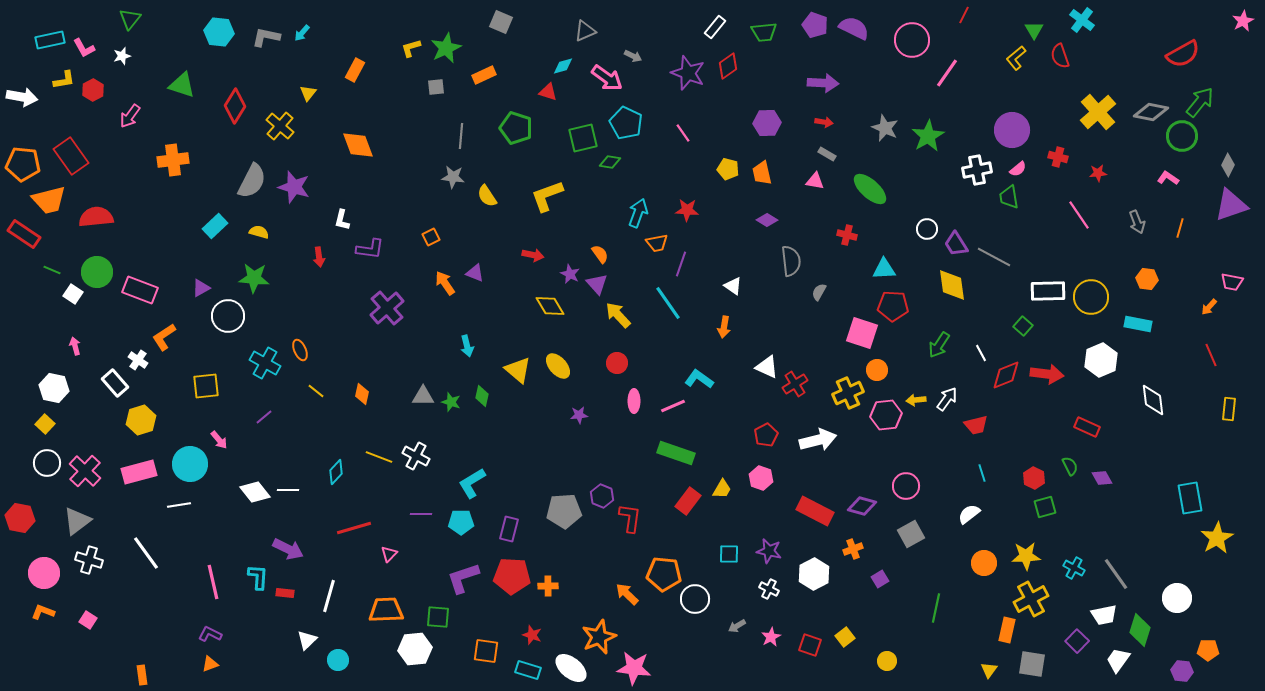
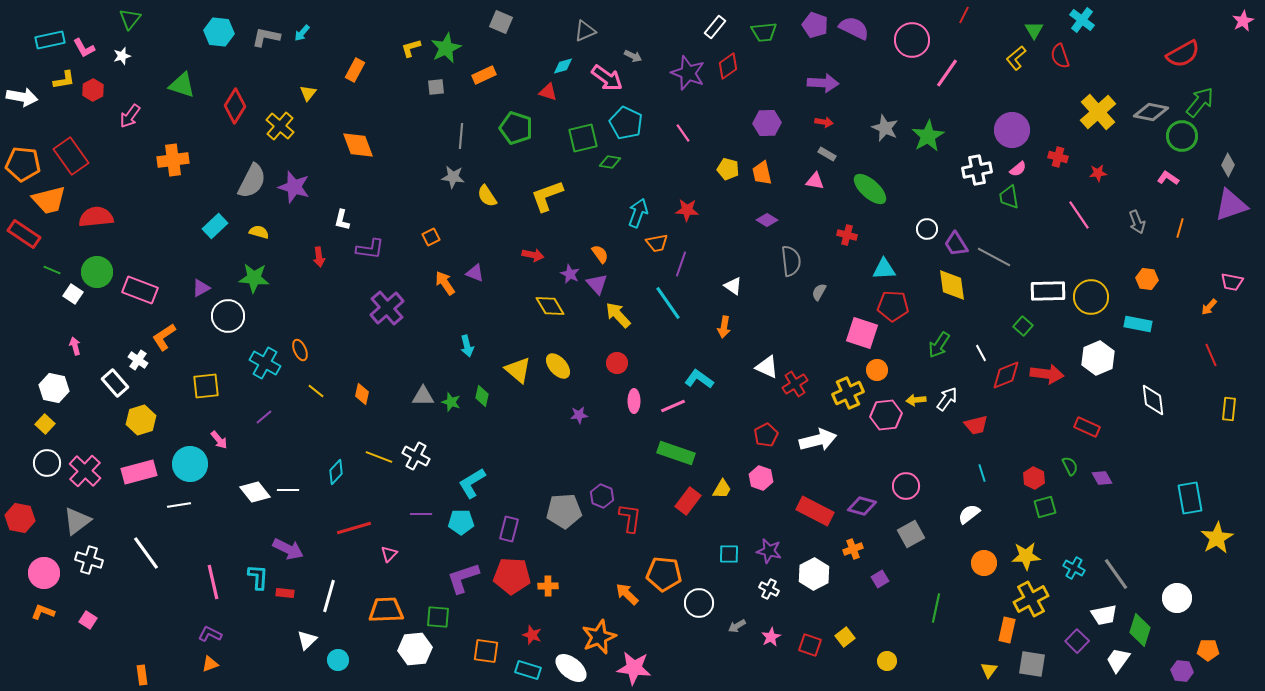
white hexagon at (1101, 360): moved 3 px left, 2 px up
white circle at (695, 599): moved 4 px right, 4 px down
